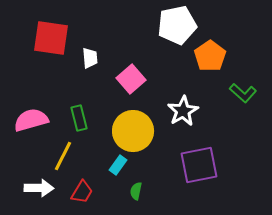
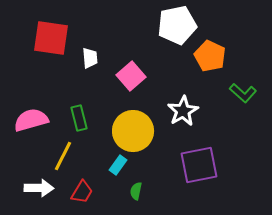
orange pentagon: rotated 12 degrees counterclockwise
pink square: moved 3 px up
